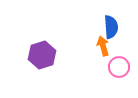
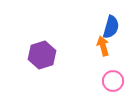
blue semicircle: rotated 20 degrees clockwise
pink circle: moved 6 px left, 14 px down
